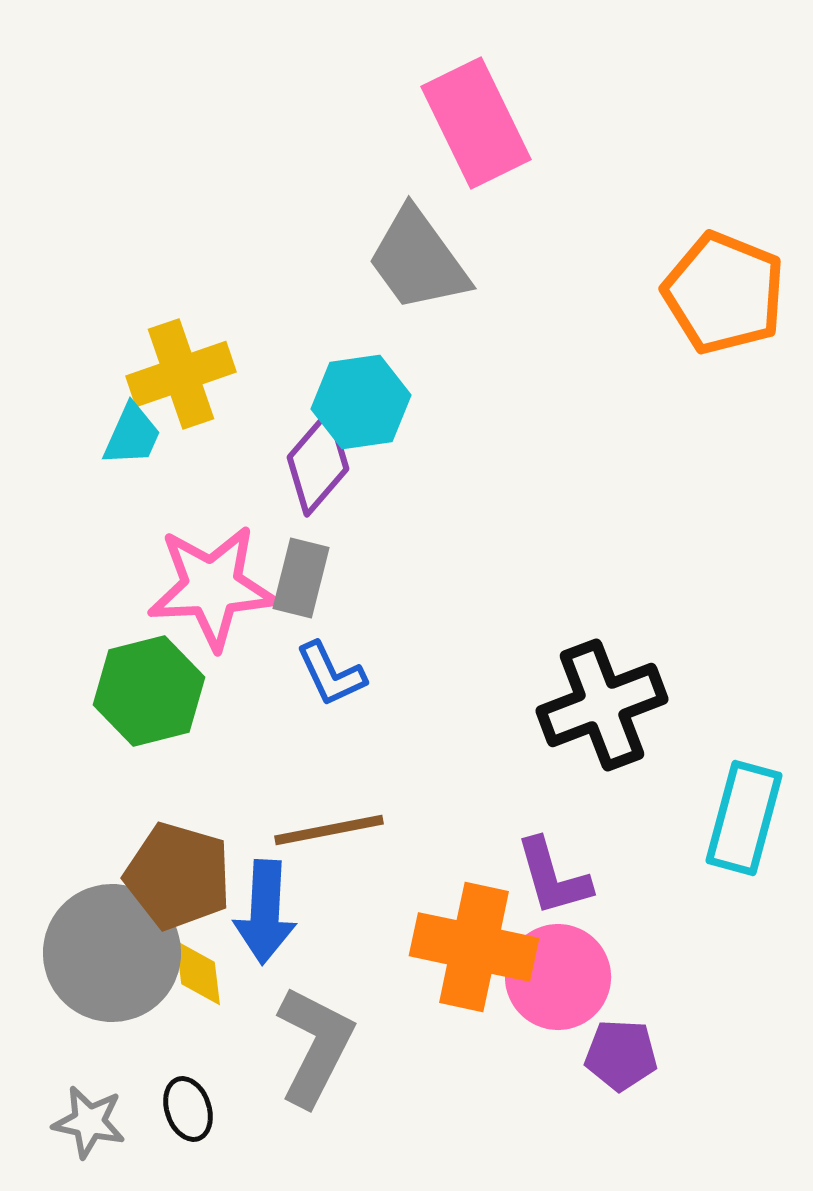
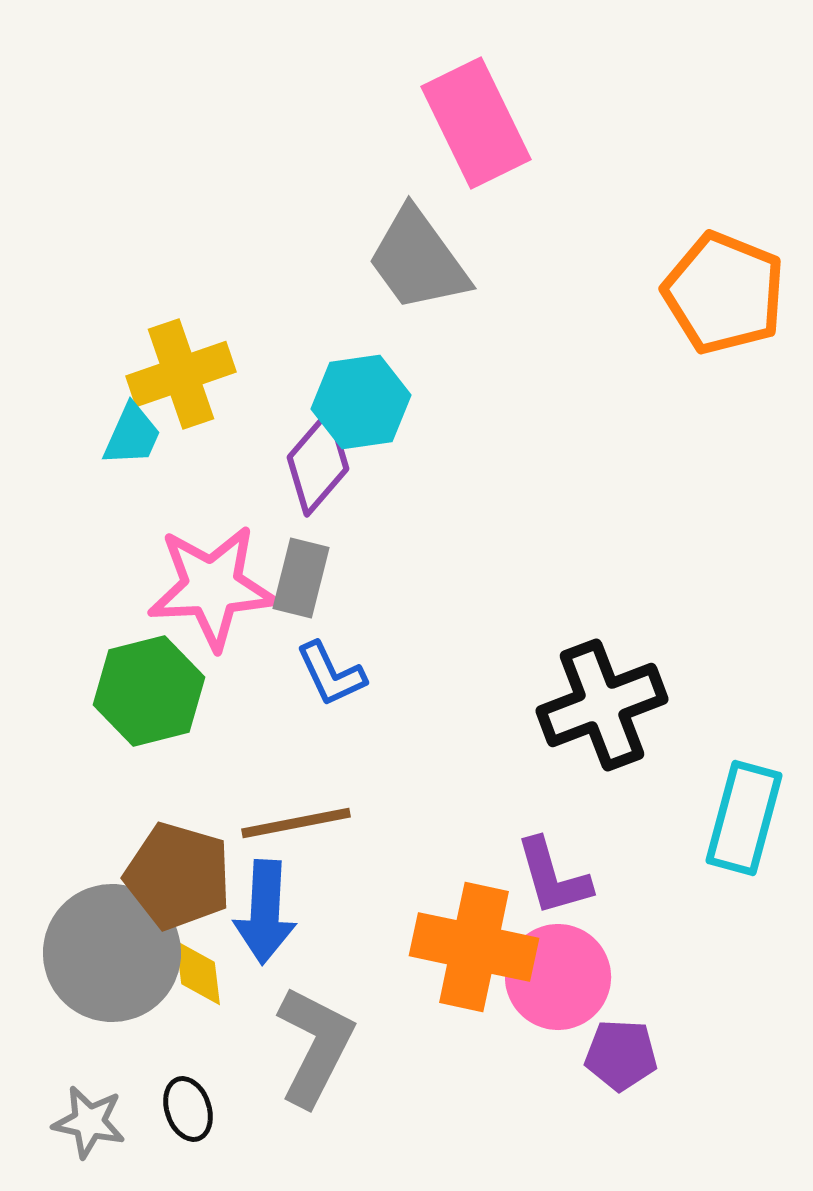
brown line: moved 33 px left, 7 px up
